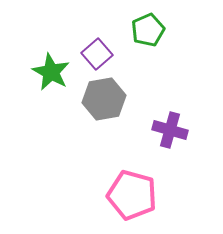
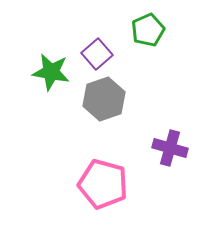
green star: rotated 18 degrees counterclockwise
gray hexagon: rotated 9 degrees counterclockwise
purple cross: moved 18 px down
pink pentagon: moved 29 px left, 11 px up
